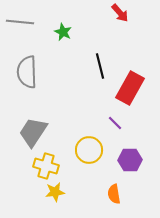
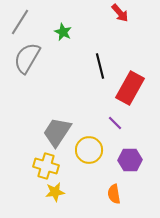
gray line: rotated 64 degrees counterclockwise
gray semicircle: moved 14 px up; rotated 32 degrees clockwise
gray trapezoid: moved 24 px right
